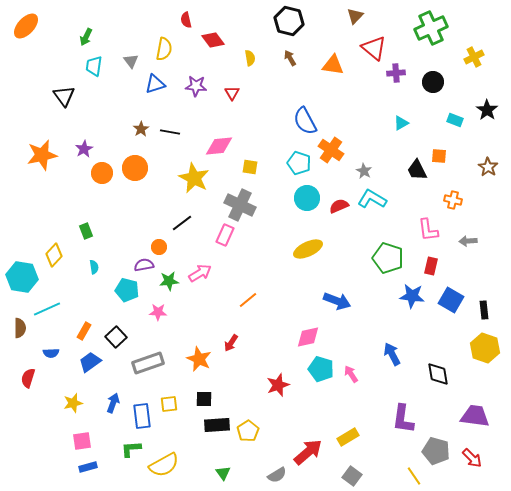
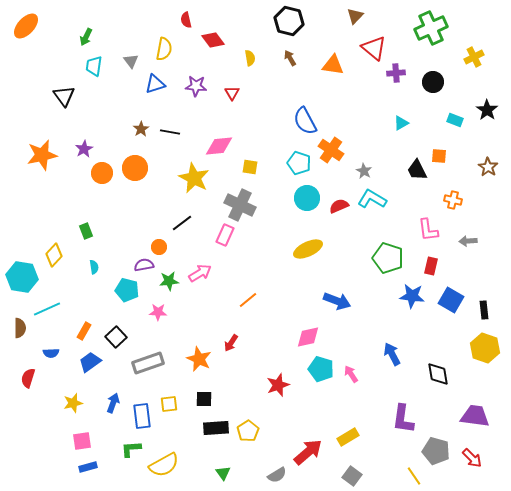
black rectangle at (217, 425): moved 1 px left, 3 px down
